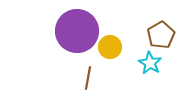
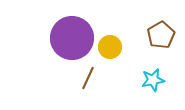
purple circle: moved 5 px left, 7 px down
cyan star: moved 3 px right, 17 px down; rotated 30 degrees clockwise
brown line: rotated 15 degrees clockwise
